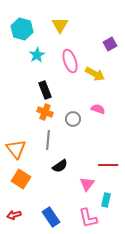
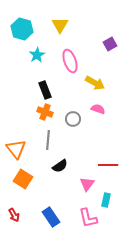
yellow arrow: moved 9 px down
orange square: moved 2 px right
red arrow: rotated 104 degrees counterclockwise
